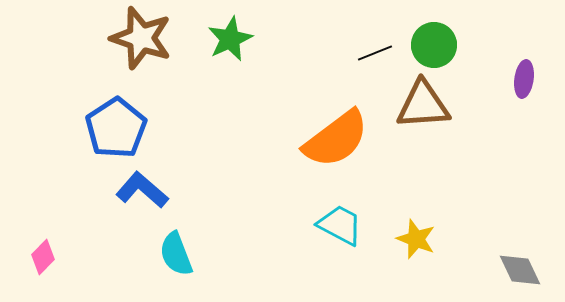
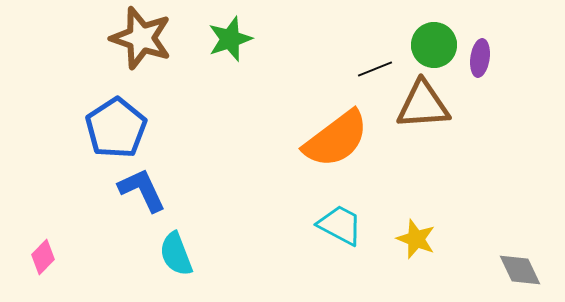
green star: rotated 6 degrees clockwise
black line: moved 16 px down
purple ellipse: moved 44 px left, 21 px up
blue L-shape: rotated 24 degrees clockwise
